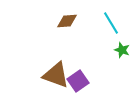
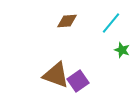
cyan line: rotated 70 degrees clockwise
